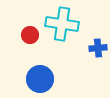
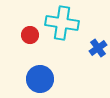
cyan cross: moved 1 px up
blue cross: rotated 30 degrees counterclockwise
